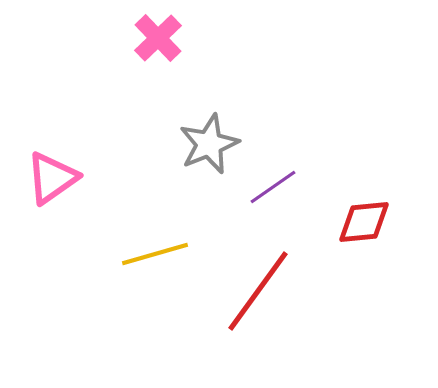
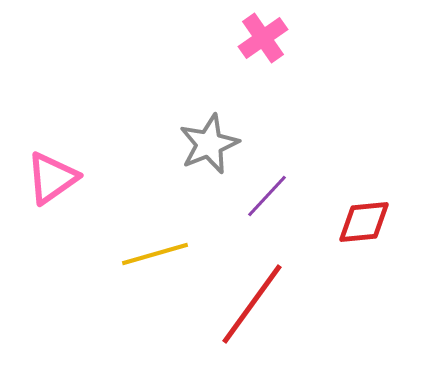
pink cross: moved 105 px right; rotated 9 degrees clockwise
purple line: moved 6 px left, 9 px down; rotated 12 degrees counterclockwise
red line: moved 6 px left, 13 px down
